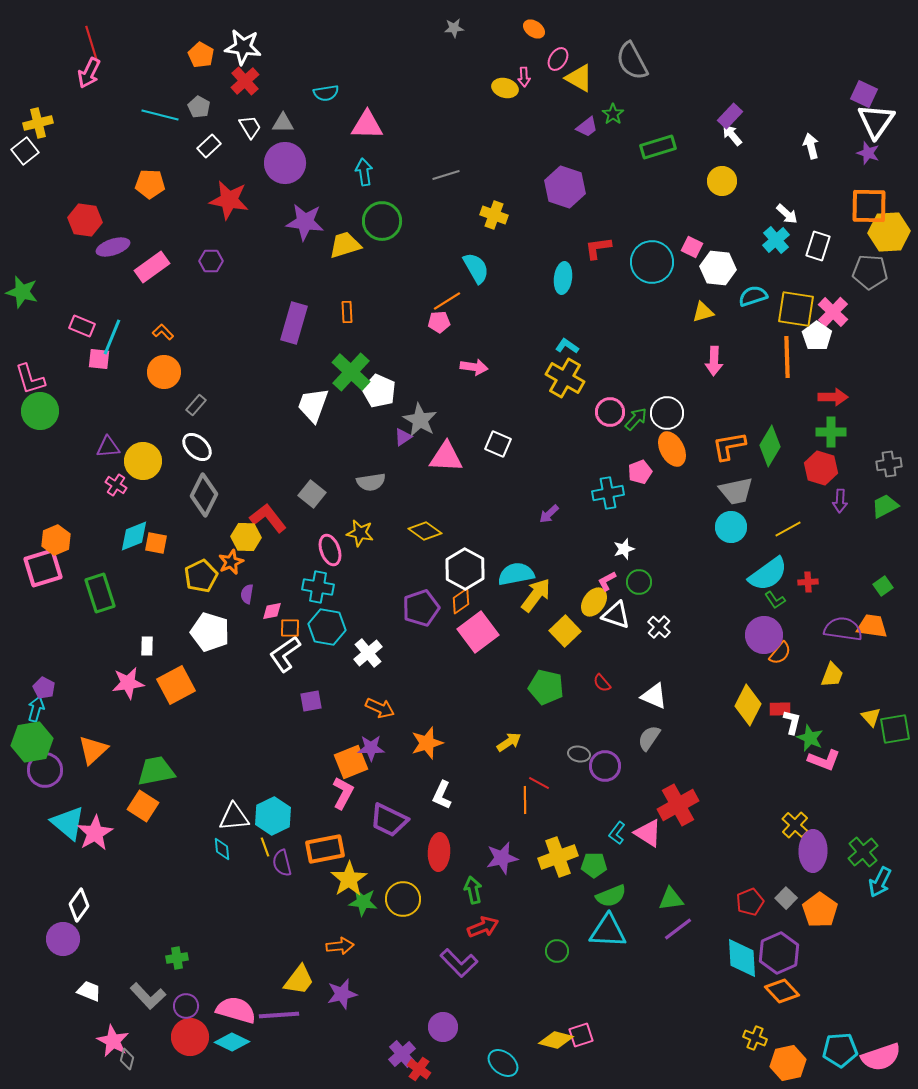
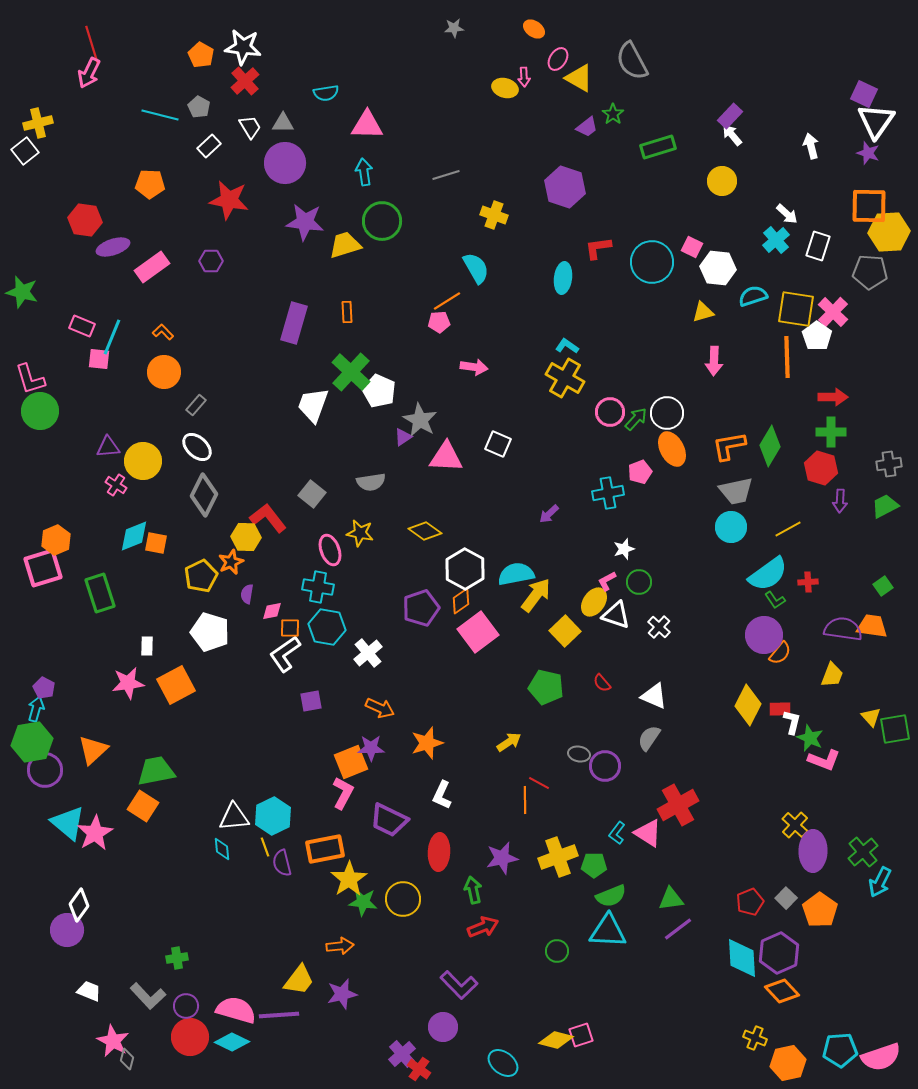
purple circle at (63, 939): moved 4 px right, 9 px up
purple L-shape at (459, 963): moved 22 px down
